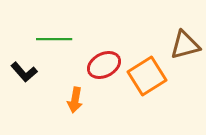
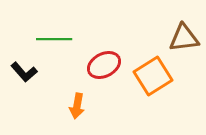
brown triangle: moved 1 px left, 7 px up; rotated 8 degrees clockwise
orange square: moved 6 px right
orange arrow: moved 2 px right, 6 px down
